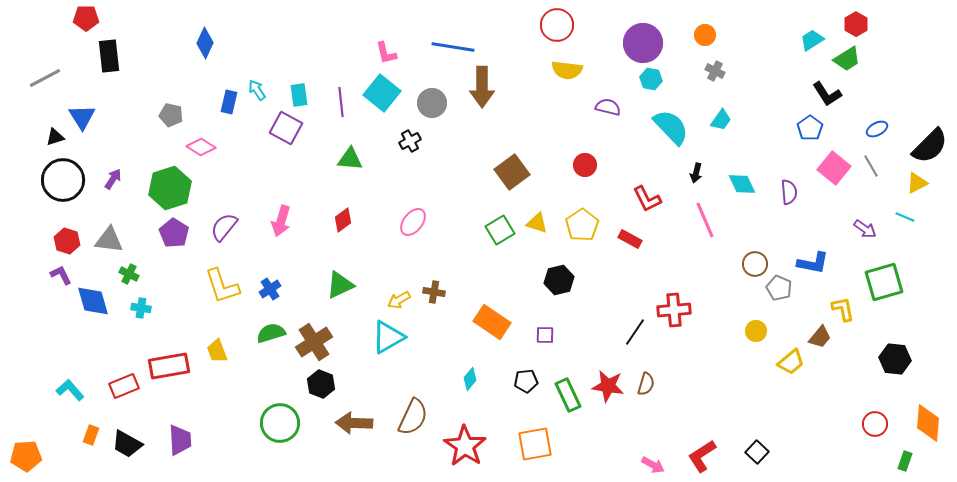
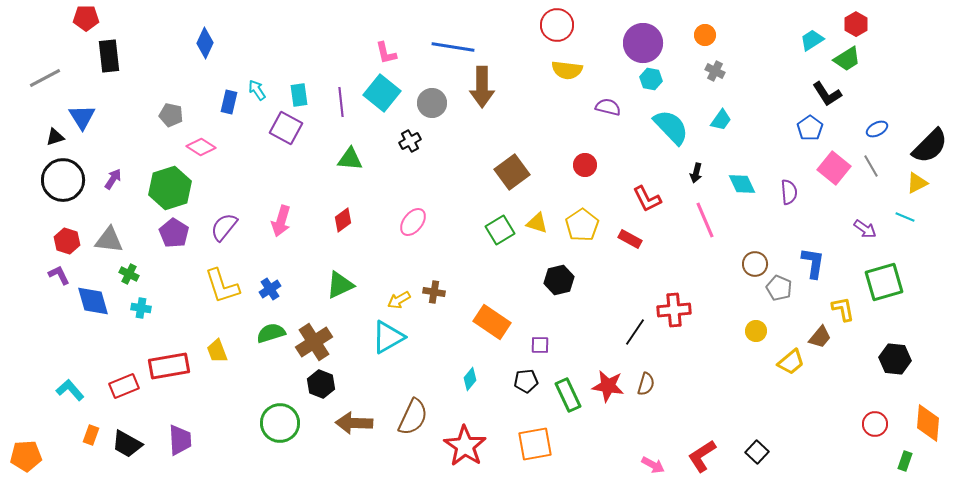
blue L-shape at (813, 263): rotated 92 degrees counterclockwise
purple L-shape at (61, 275): moved 2 px left
purple square at (545, 335): moved 5 px left, 10 px down
